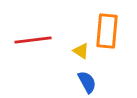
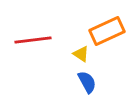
orange rectangle: rotated 60 degrees clockwise
yellow triangle: moved 3 px down
